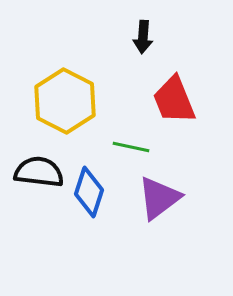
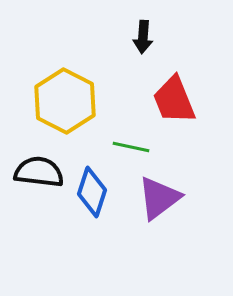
blue diamond: moved 3 px right
